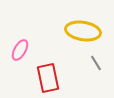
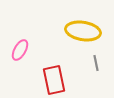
gray line: rotated 21 degrees clockwise
red rectangle: moved 6 px right, 2 px down
